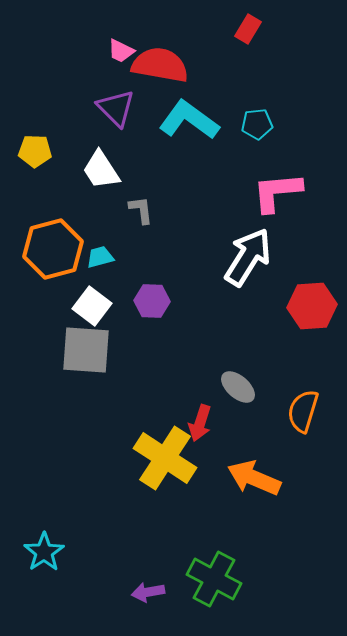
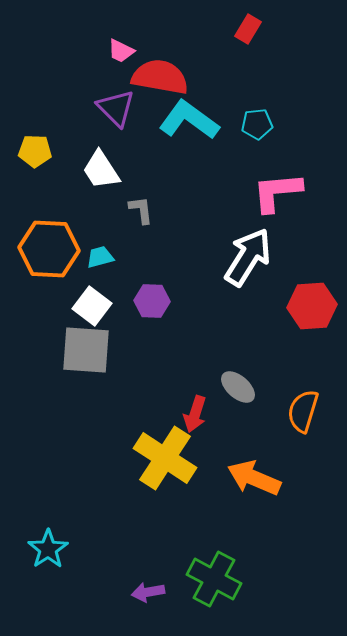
red semicircle: moved 12 px down
orange hexagon: moved 4 px left; rotated 18 degrees clockwise
red arrow: moved 5 px left, 9 px up
cyan star: moved 4 px right, 3 px up
